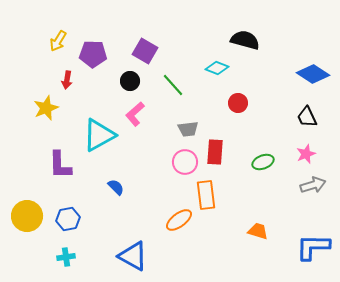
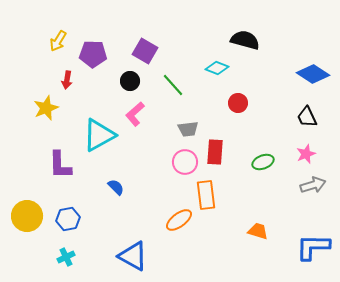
cyan cross: rotated 18 degrees counterclockwise
